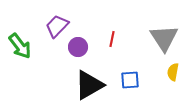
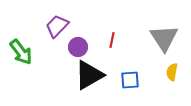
red line: moved 1 px down
green arrow: moved 1 px right, 6 px down
yellow semicircle: moved 1 px left
black triangle: moved 10 px up
